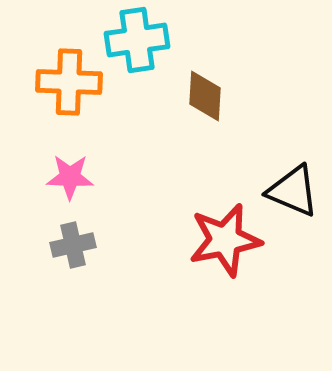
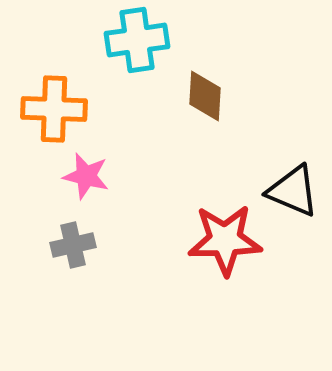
orange cross: moved 15 px left, 27 px down
pink star: moved 16 px right, 1 px up; rotated 12 degrees clockwise
red star: rotated 10 degrees clockwise
